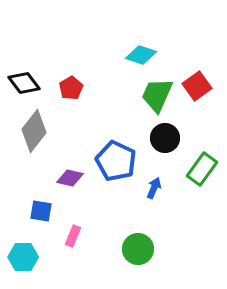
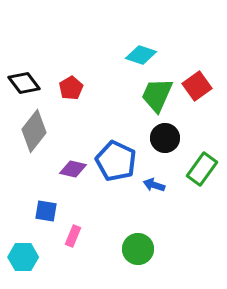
purple diamond: moved 3 px right, 9 px up
blue arrow: moved 3 px up; rotated 95 degrees counterclockwise
blue square: moved 5 px right
